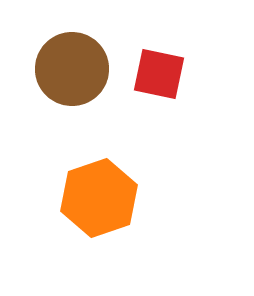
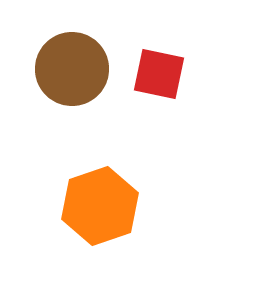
orange hexagon: moved 1 px right, 8 px down
